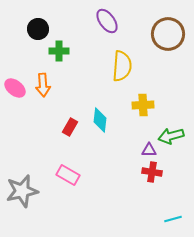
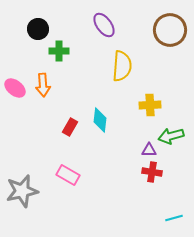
purple ellipse: moved 3 px left, 4 px down
brown circle: moved 2 px right, 4 px up
yellow cross: moved 7 px right
cyan line: moved 1 px right, 1 px up
